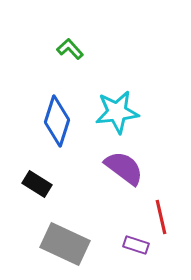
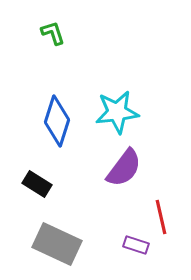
green L-shape: moved 17 px left, 16 px up; rotated 24 degrees clockwise
purple semicircle: rotated 90 degrees clockwise
gray rectangle: moved 8 px left
